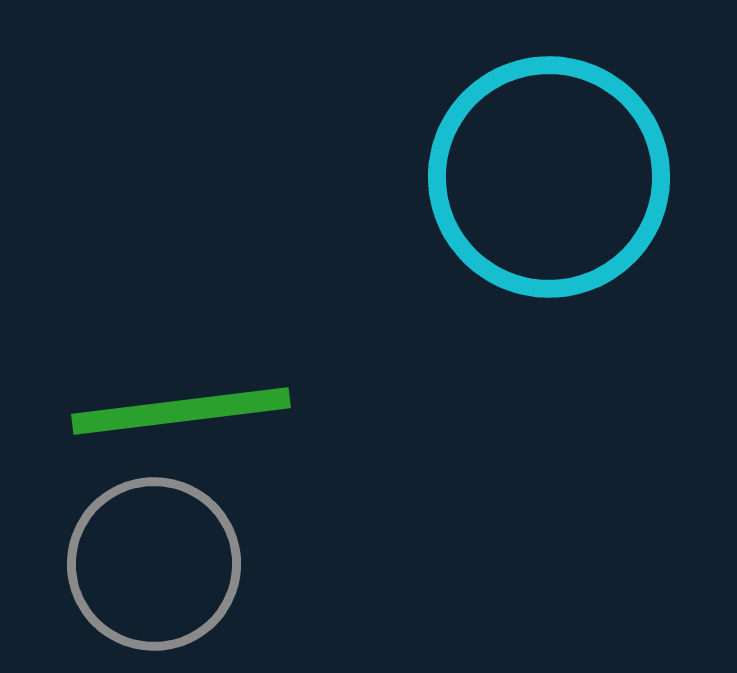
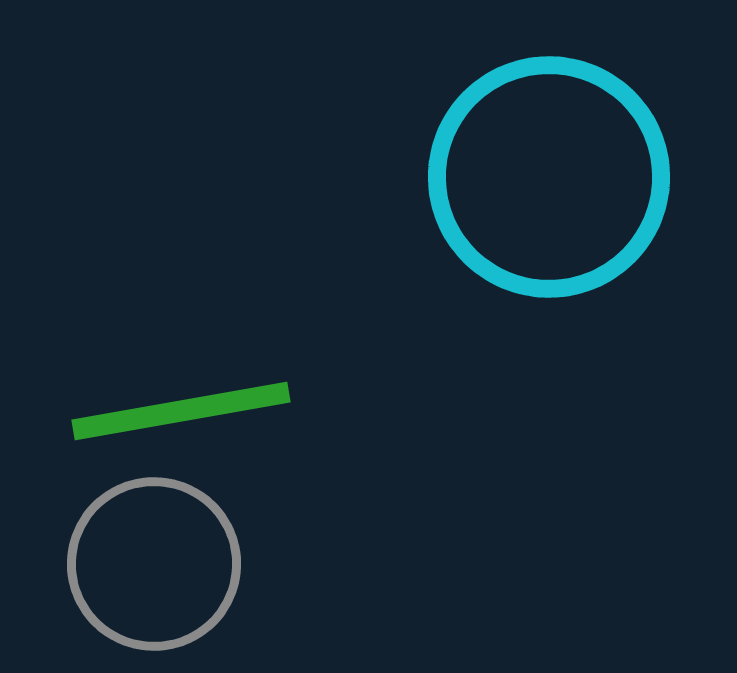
green line: rotated 3 degrees counterclockwise
